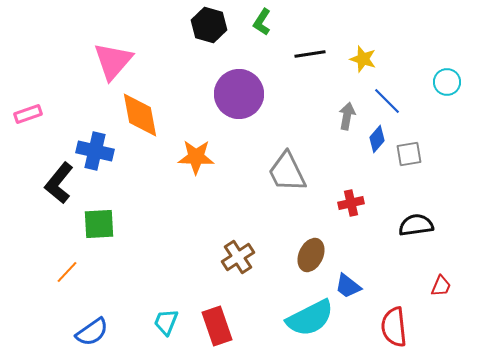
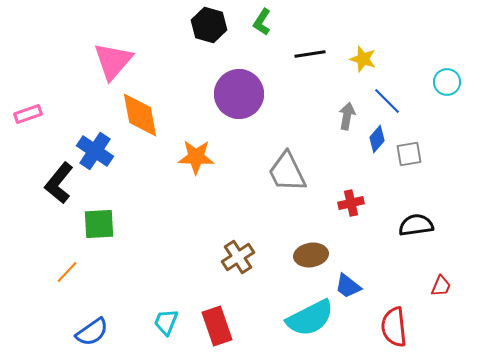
blue cross: rotated 21 degrees clockwise
brown ellipse: rotated 56 degrees clockwise
